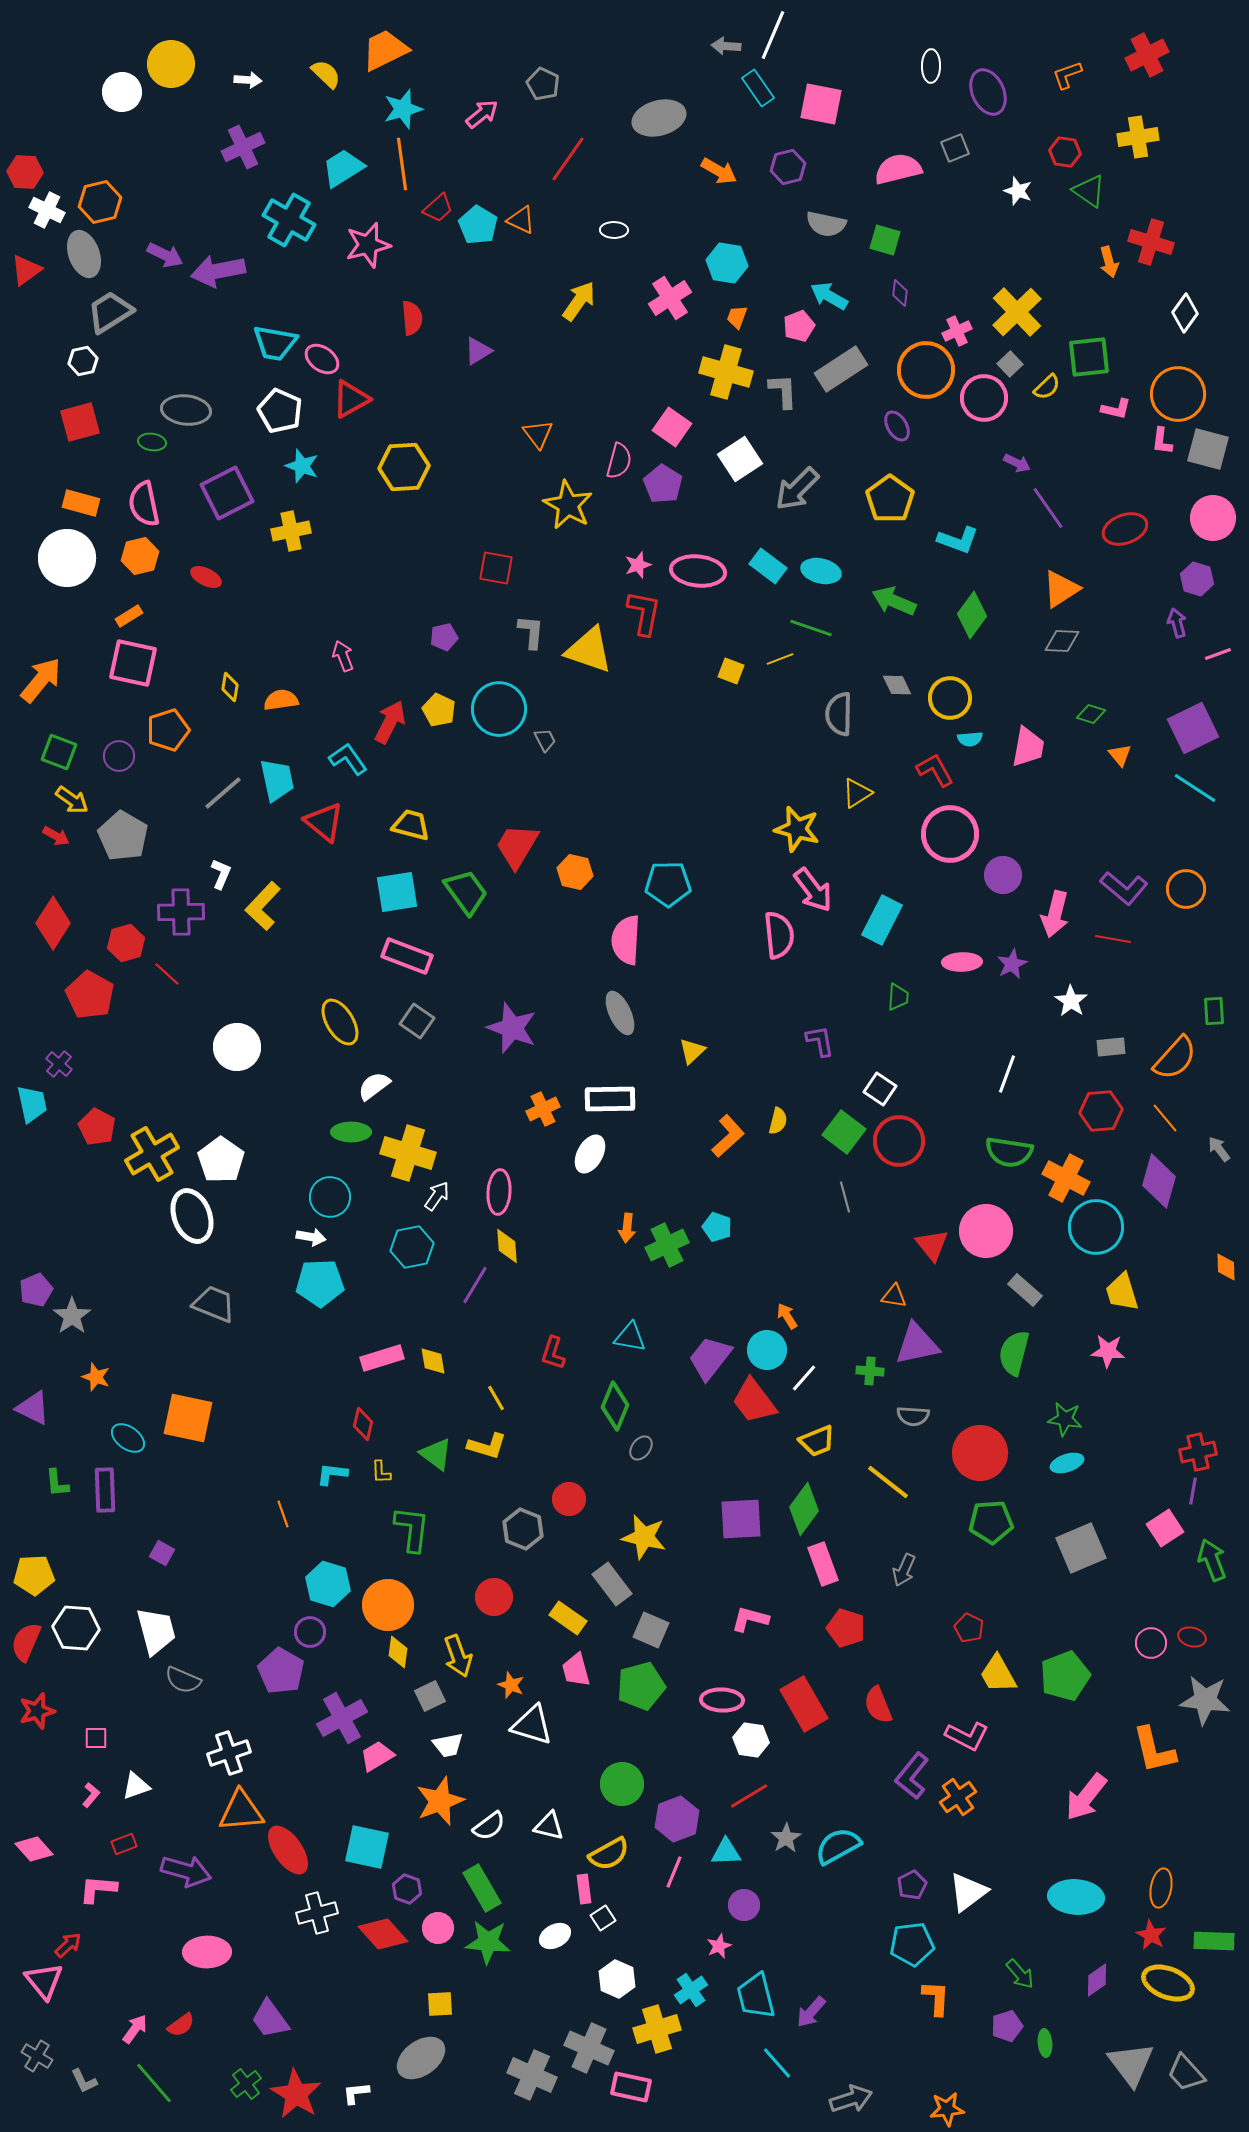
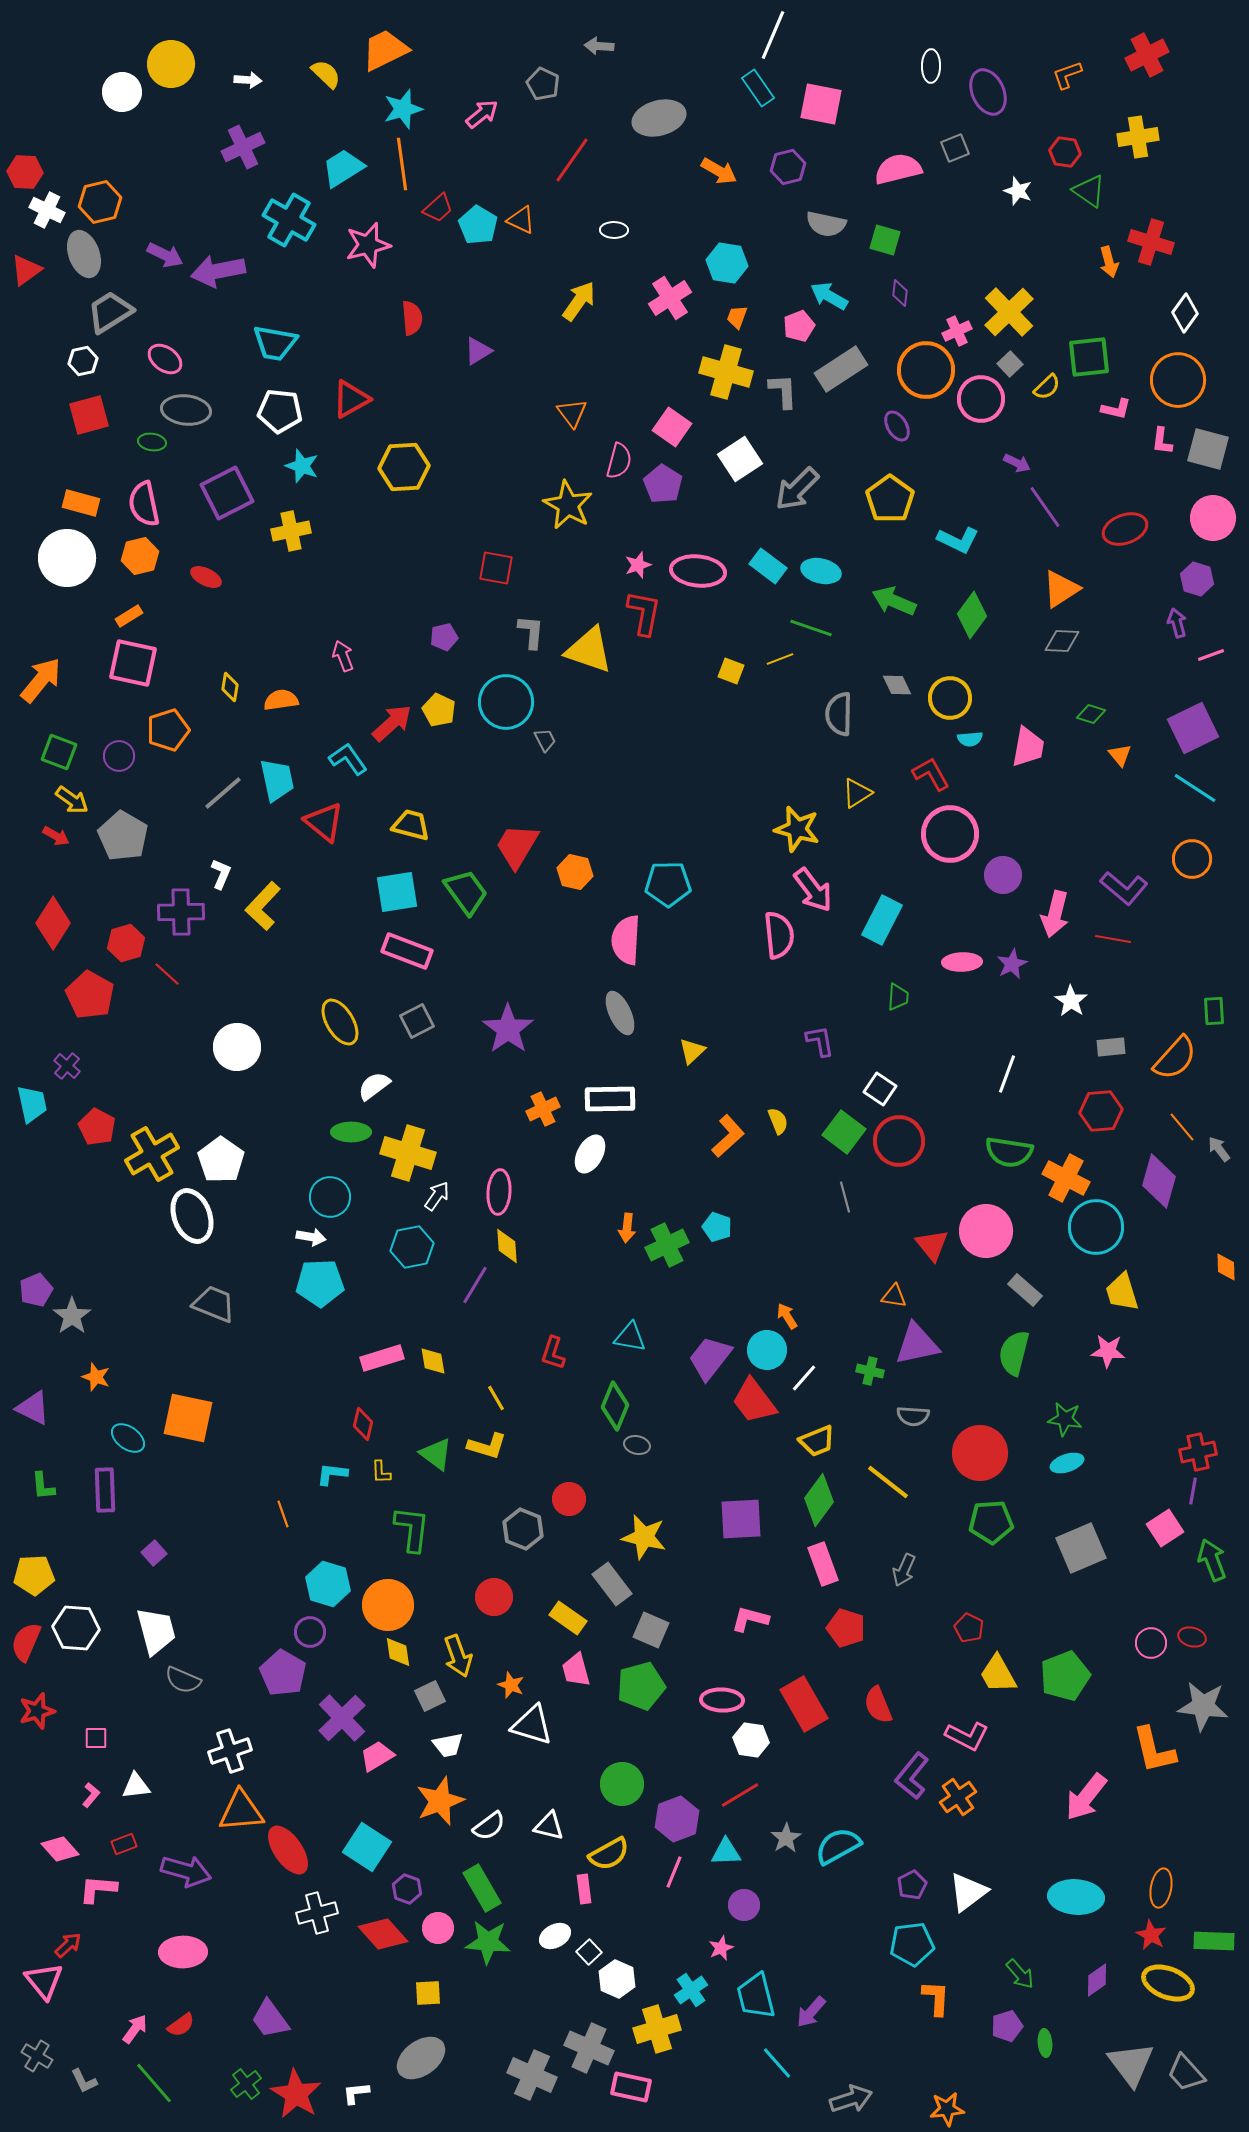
gray arrow at (726, 46): moved 127 px left
red line at (568, 159): moved 4 px right, 1 px down
yellow cross at (1017, 312): moved 8 px left
pink ellipse at (322, 359): moved 157 px left
orange circle at (1178, 394): moved 14 px up
pink circle at (984, 398): moved 3 px left, 1 px down
white pentagon at (280, 411): rotated 18 degrees counterclockwise
red square at (80, 422): moved 9 px right, 7 px up
orange triangle at (538, 434): moved 34 px right, 21 px up
purple line at (1048, 508): moved 3 px left, 1 px up
cyan L-shape at (958, 540): rotated 6 degrees clockwise
pink line at (1218, 654): moved 7 px left, 1 px down
cyan circle at (499, 709): moved 7 px right, 7 px up
red arrow at (390, 722): moved 2 px right, 1 px down; rotated 21 degrees clockwise
red L-shape at (935, 770): moved 4 px left, 4 px down
orange circle at (1186, 889): moved 6 px right, 30 px up
pink rectangle at (407, 956): moved 5 px up
gray square at (417, 1021): rotated 28 degrees clockwise
purple star at (512, 1028): moved 4 px left, 1 px down; rotated 15 degrees clockwise
purple cross at (59, 1064): moved 8 px right, 2 px down
orange line at (1165, 1118): moved 17 px right, 9 px down
yellow semicircle at (778, 1121): rotated 36 degrees counterclockwise
green cross at (870, 1371): rotated 8 degrees clockwise
gray ellipse at (641, 1448): moved 4 px left, 3 px up; rotated 65 degrees clockwise
green L-shape at (57, 1483): moved 14 px left, 3 px down
green diamond at (804, 1509): moved 15 px right, 9 px up
purple square at (162, 1553): moved 8 px left; rotated 20 degrees clockwise
yellow diamond at (398, 1652): rotated 16 degrees counterclockwise
purple pentagon at (281, 1671): moved 2 px right, 2 px down
gray star at (1205, 1700): moved 2 px left, 6 px down
purple cross at (342, 1718): rotated 15 degrees counterclockwise
white cross at (229, 1753): moved 1 px right, 2 px up
white triangle at (136, 1786): rotated 12 degrees clockwise
red line at (749, 1796): moved 9 px left, 1 px up
cyan square at (367, 1847): rotated 21 degrees clockwise
pink diamond at (34, 1849): moved 26 px right
white square at (603, 1918): moved 14 px left, 34 px down; rotated 10 degrees counterclockwise
pink star at (719, 1946): moved 2 px right, 2 px down
pink ellipse at (207, 1952): moved 24 px left
yellow square at (440, 2004): moved 12 px left, 11 px up
